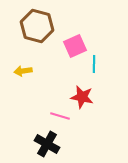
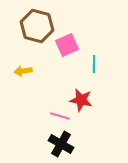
pink square: moved 8 px left, 1 px up
red star: moved 1 px left, 3 px down
black cross: moved 14 px right
